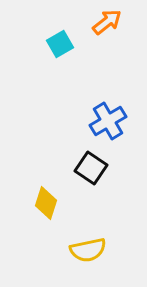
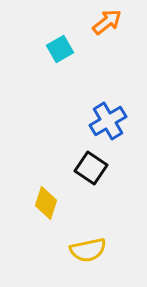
cyan square: moved 5 px down
